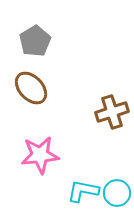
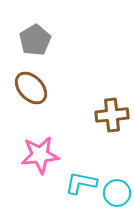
gray pentagon: moved 1 px up
brown cross: moved 3 px down; rotated 12 degrees clockwise
cyan L-shape: moved 2 px left, 8 px up
